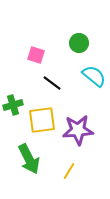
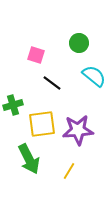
yellow square: moved 4 px down
